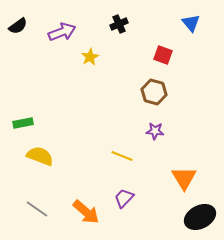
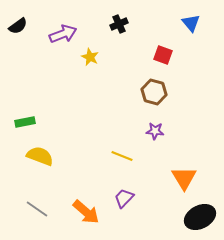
purple arrow: moved 1 px right, 2 px down
yellow star: rotated 18 degrees counterclockwise
green rectangle: moved 2 px right, 1 px up
